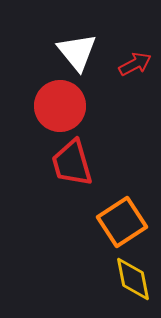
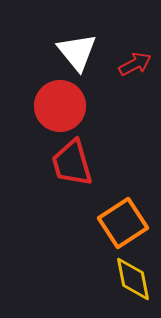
orange square: moved 1 px right, 1 px down
